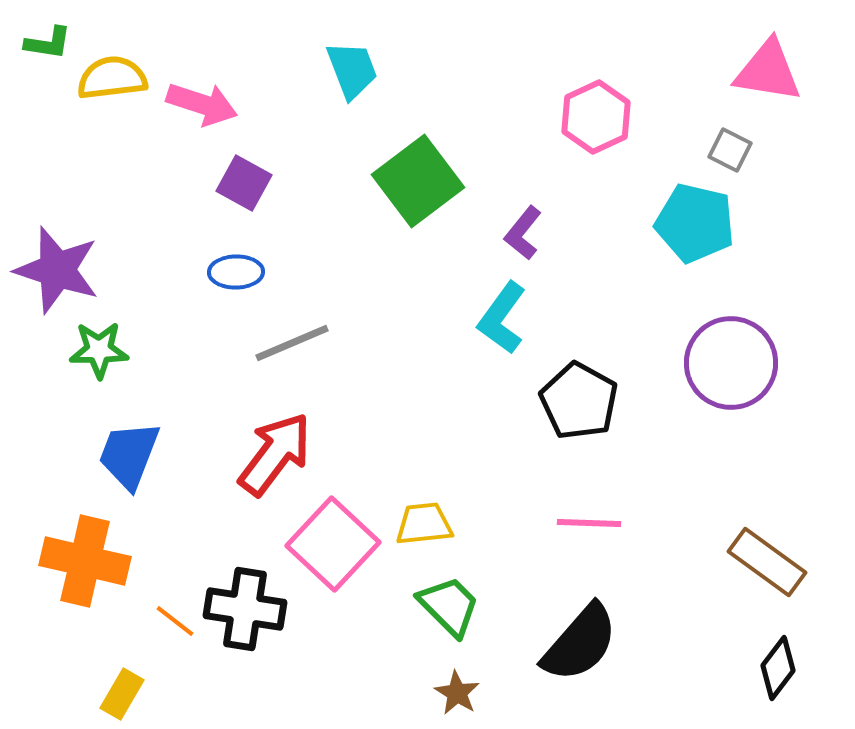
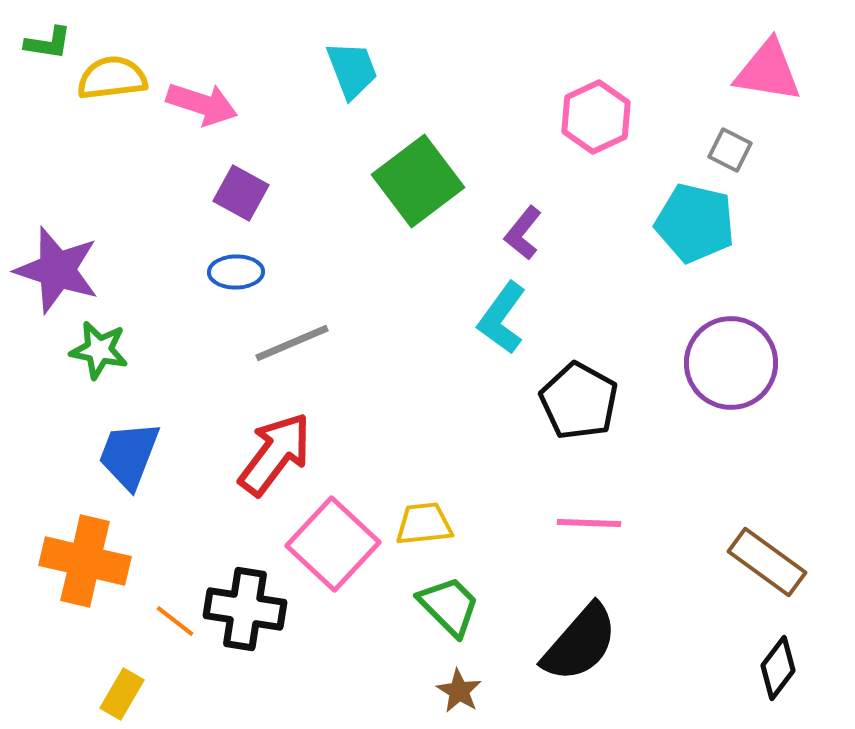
purple square: moved 3 px left, 10 px down
green star: rotated 12 degrees clockwise
brown star: moved 2 px right, 2 px up
